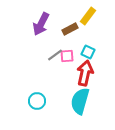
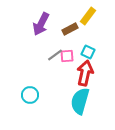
cyan circle: moved 7 px left, 6 px up
